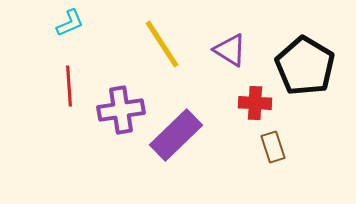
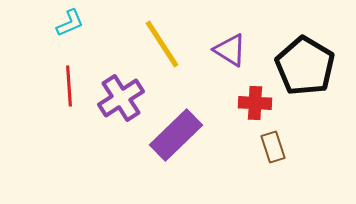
purple cross: moved 12 px up; rotated 24 degrees counterclockwise
